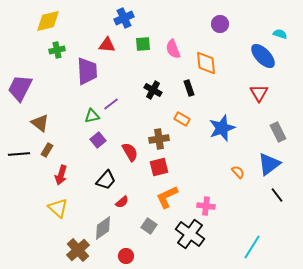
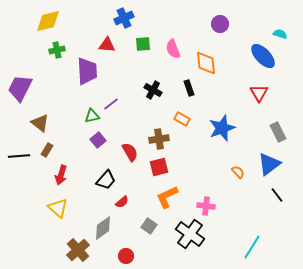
black line at (19, 154): moved 2 px down
